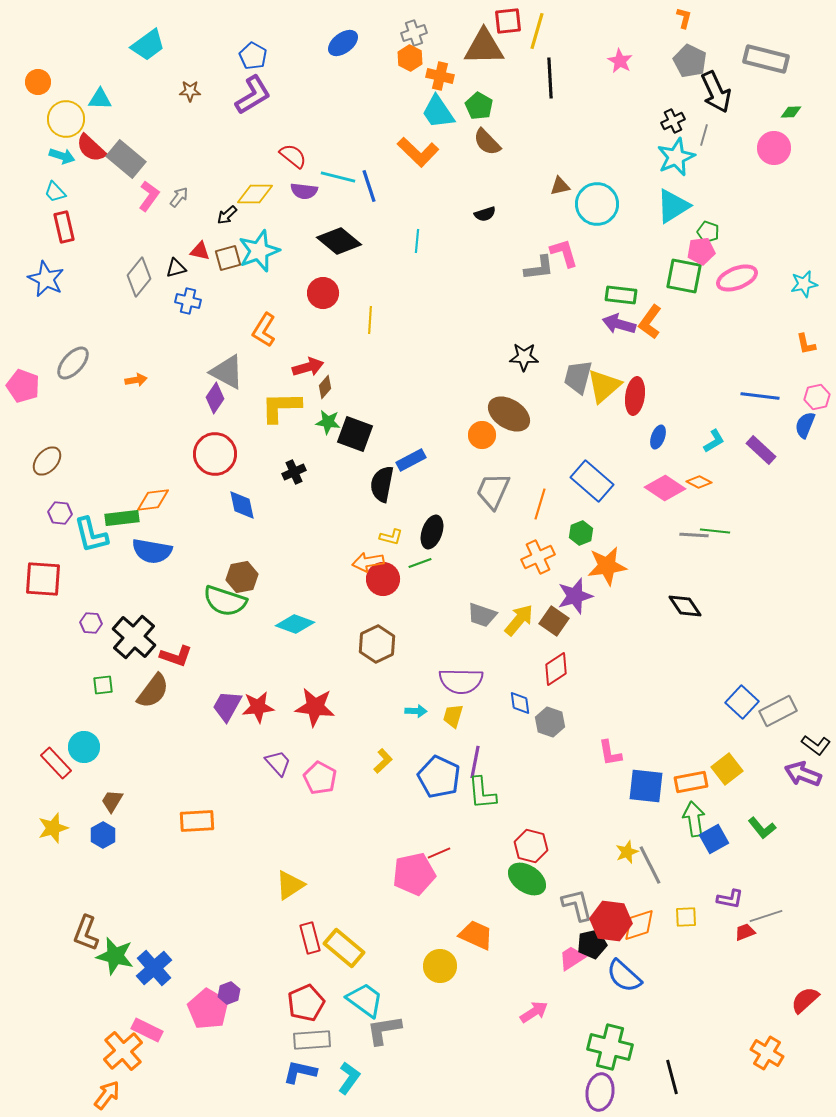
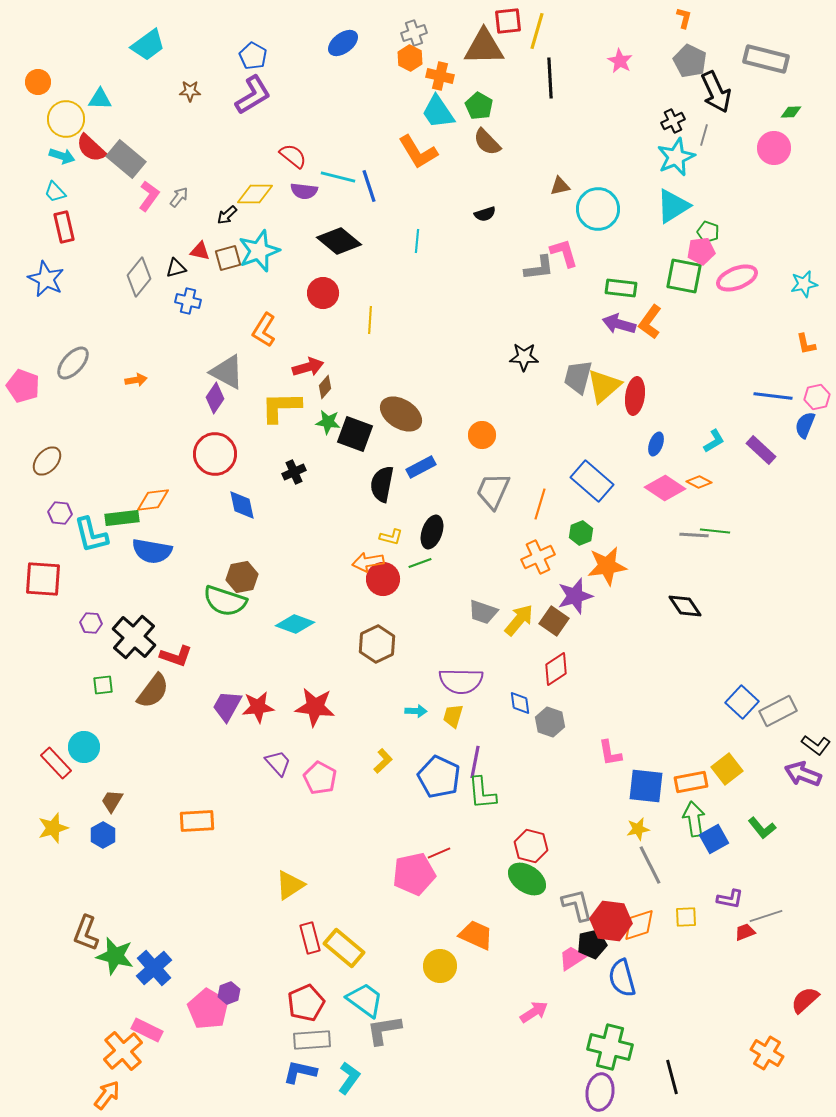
orange L-shape at (418, 152): rotated 15 degrees clockwise
cyan circle at (597, 204): moved 1 px right, 5 px down
green rectangle at (621, 295): moved 7 px up
blue line at (760, 396): moved 13 px right
brown ellipse at (509, 414): moved 108 px left
blue ellipse at (658, 437): moved 2 px left, 7 px down
blue rectangle at (411, 460): moved 10 px right, 7 px down
gray trapezoid at (482, 615): moved 1 px right, 3 px up
yellow star at (627, 852): moved 11 px right, 23 px up; rotated 10 degrees clockwise
blue semicircle at (624, 976): moved 2 px left, 2 px down; rotated 33 degrees clockwise
